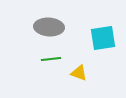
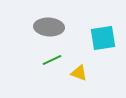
green line: moved 1 px right, 1 px down; rotated 18 degrees counterclockwise
